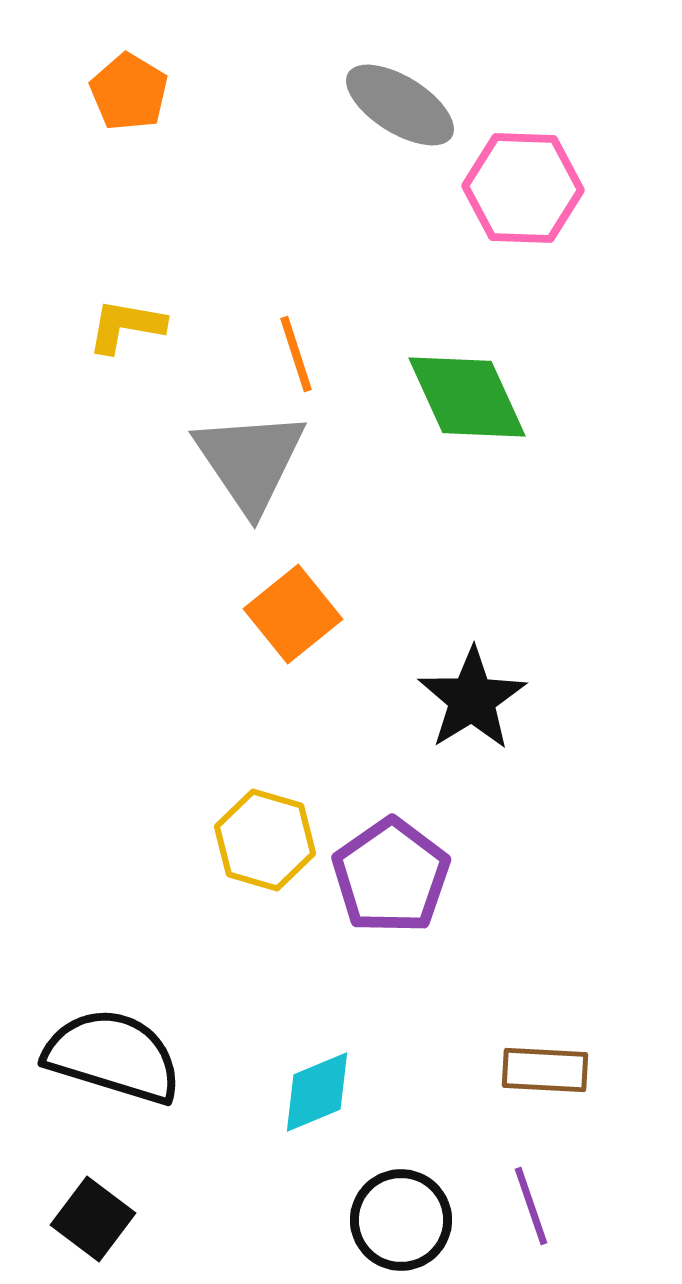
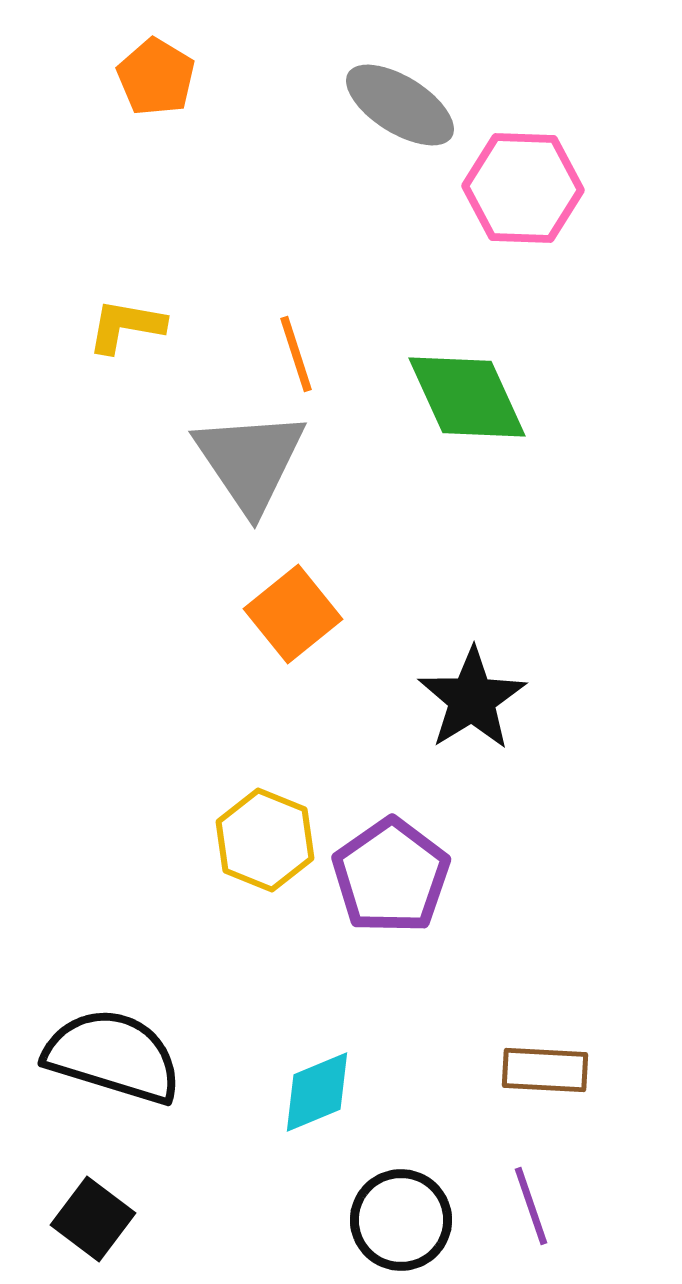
orange pentagon: moved 27 px right, 15 px up
yellow hexagon: rotated 6 degrees clockwise
